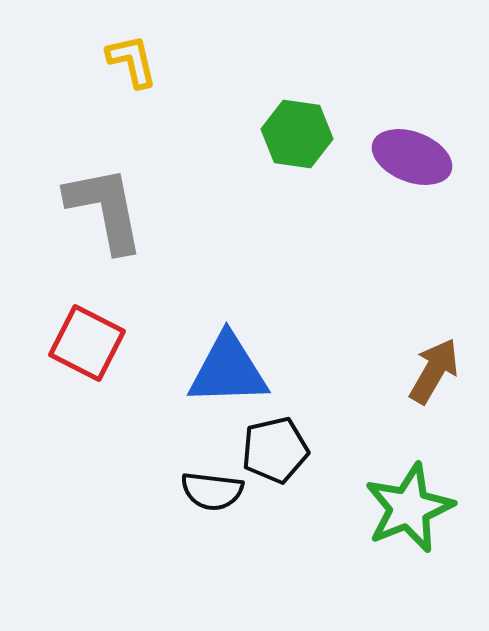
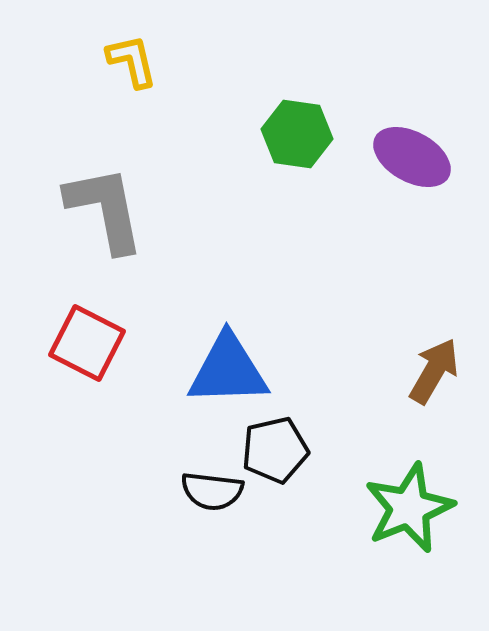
purple ellipse: rotated 8 degrees clockwise
